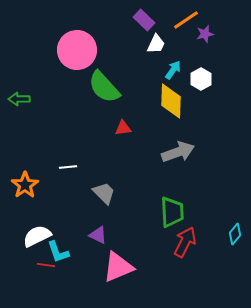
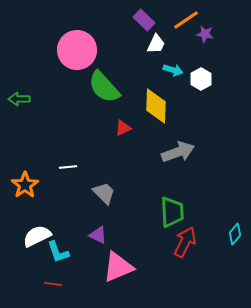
purple star: rotated 24 degrees clockwise
cyan arrow: rotated 72 degrees clockwise
yellow diamond: moved 15 px left, 5 px down
red triangle: rotated 18 degrees counterclockwise
red line: moved 7 px right, 19 px down
